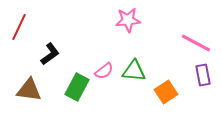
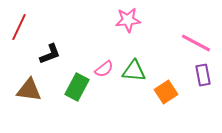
black L-shape: rotated 15 degrees clockwise
pink semicircle: moved 2 px up
